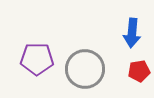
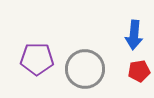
blue arrow: moved 2 px right, 2 px down
